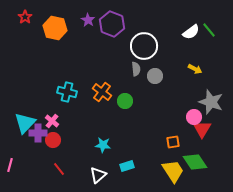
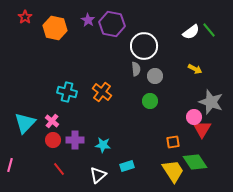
purple hexagon: rotated 10 degrees counterclockwise
green circle: moved 25 px right
purple cross: moved 37 px right, 7 px down
